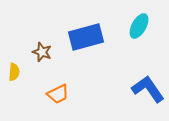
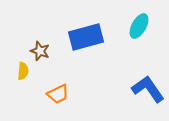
brown star: moved 2 px left, 1 px up
yellow semicircle: moved 9 px right, 1 px up
